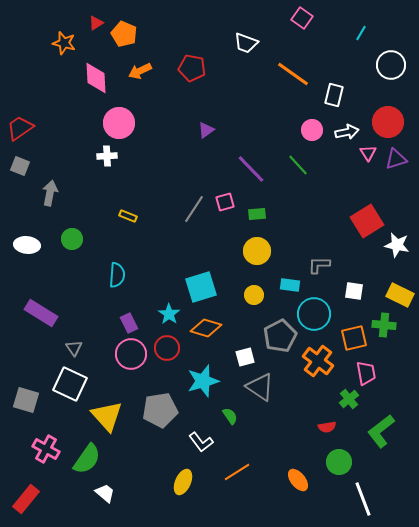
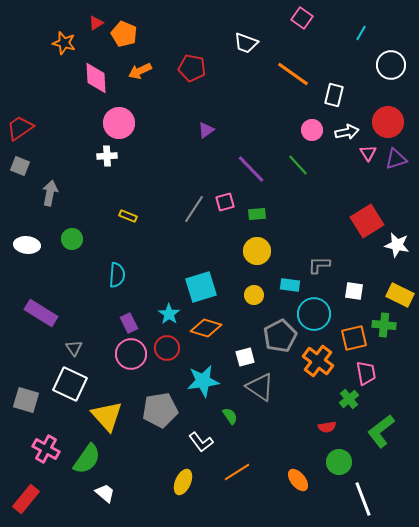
cyan star at (203, 381): rotated 8 degrees clockwise
